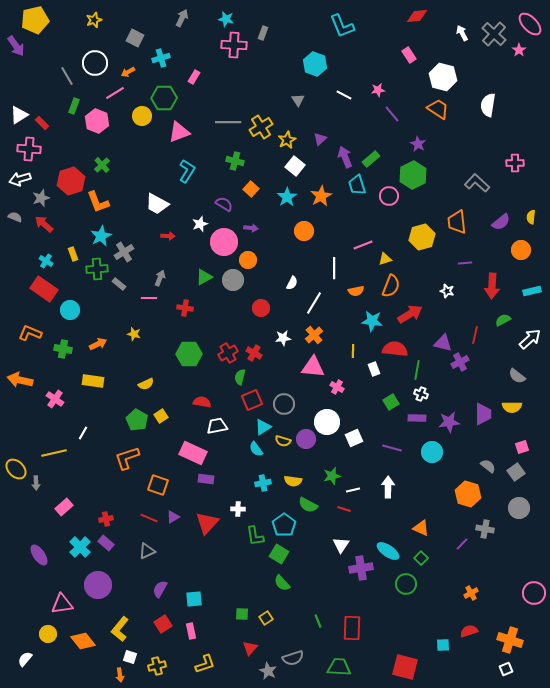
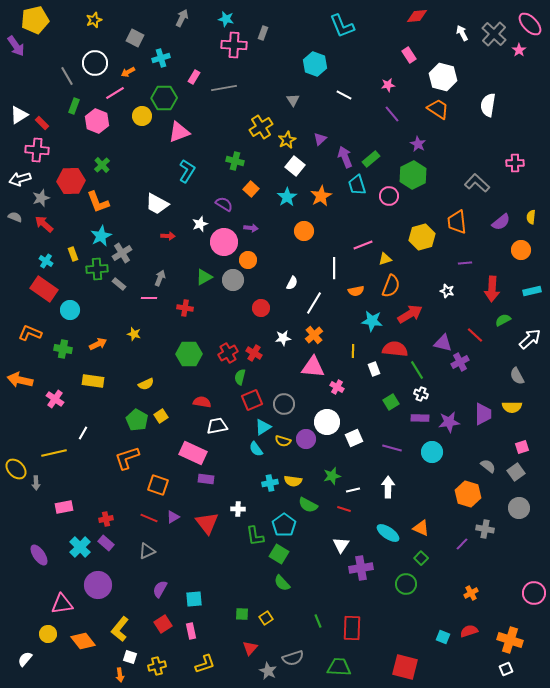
pink star at (378, 90): moved 10 px right, 5 px up
gray triangle at (298, 100): moved 5 px left
gray line at (228, 122): moved 4 px left, 34 px up; rotated 10 degrees counterclockwise
pink cross at (29, 149): moved 8 px right, 1 px down
red hexagon at (71, 181): rotated 16 degrees clockwise
gray cross at (124, 252): moved 2 px left, 1 px down
red arrow at (492, 286): moved 3 px down
red line at (475, 335): rotated 60 degrees counterclockwise
green line at (417, 370): rotated 42 degrees counterclockwise
gray semicircle at (517, 376): rotated 24 degrees clockwise
purple rectangle at (417, 418): moved 3 px right
cyan cross at (263, 483): moved 7 px right
pink rectangle at (64, 507): rotated 30 degrees clockwise
red triangle at (207, 523): rotated 20 degrees counterclockwise
cyan ellipse at (388, 551): moved 18 px up
cyan square at (443, 645): moved 8 px up; rotated 24 degrees clockwise
